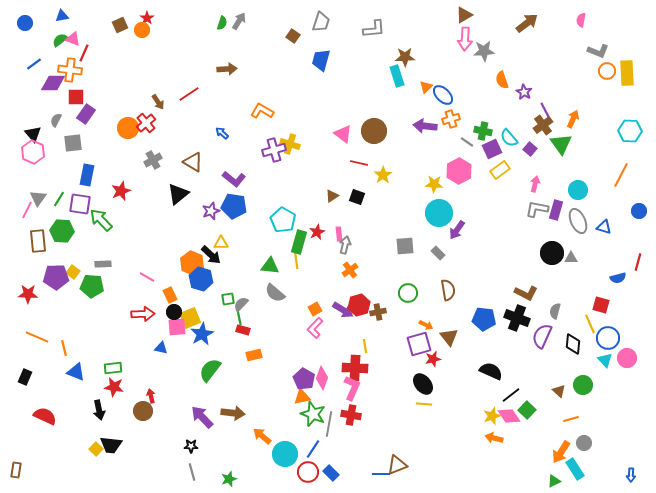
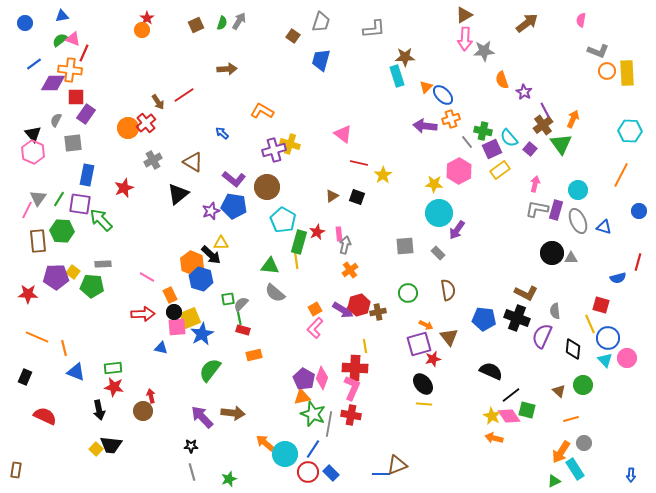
brown square at (120, 25): moved 76 px right
red line at (189, 94): moved 5 px left, 1 px down
brown circle at (374, 131): moved 107 px left, 56 px down
gray line at (467, 142): rotated 16 degrees clockwise
red star at (121, 191): moved 3 px right, 3 px up
gray semicircle at (555, 311): rotated 21 degrees counterclockwise
black diamond at (573, 344): moved 5 px down
green square at (527, 410): rotated 30 degrees counterclockwise
yellow star at (492, 416): rotated 24 degrees counterclockwise
orange arrow at (262, 436): moved 3 px right, 7 px down
